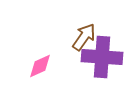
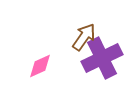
purple cross: moved 1 px down; rotated 30 degrees counterclockwise
